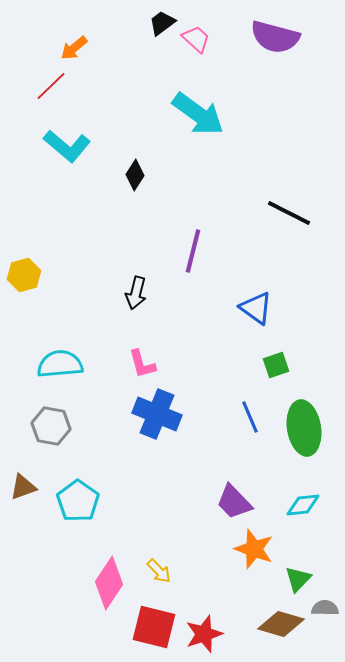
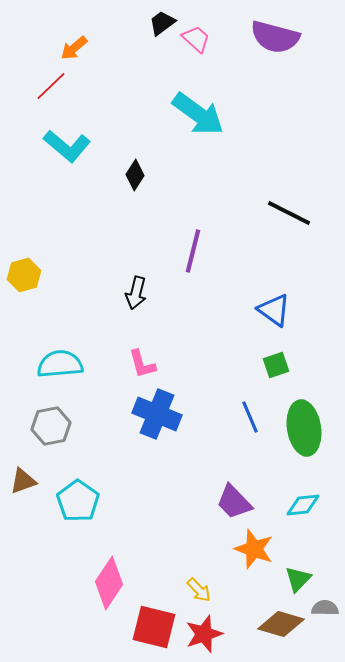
blue triangle: moved 18 px right, 2 px down
gray hexagon: rotated 21 degrees counterclockwise
brown triangle: moved 6 px up
yellow arrow: moved 40 px right, 19 px down
